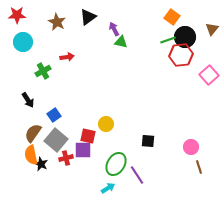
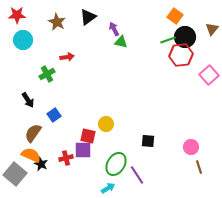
orange square: moved 3 px right, 1 px up
cyan circle: moved 2 px up
green cross: moved 4 px right, 3 px down
gray square: moved 41 px left, 34 px down
orange semicircle: rotated 126 degrees clockwise
